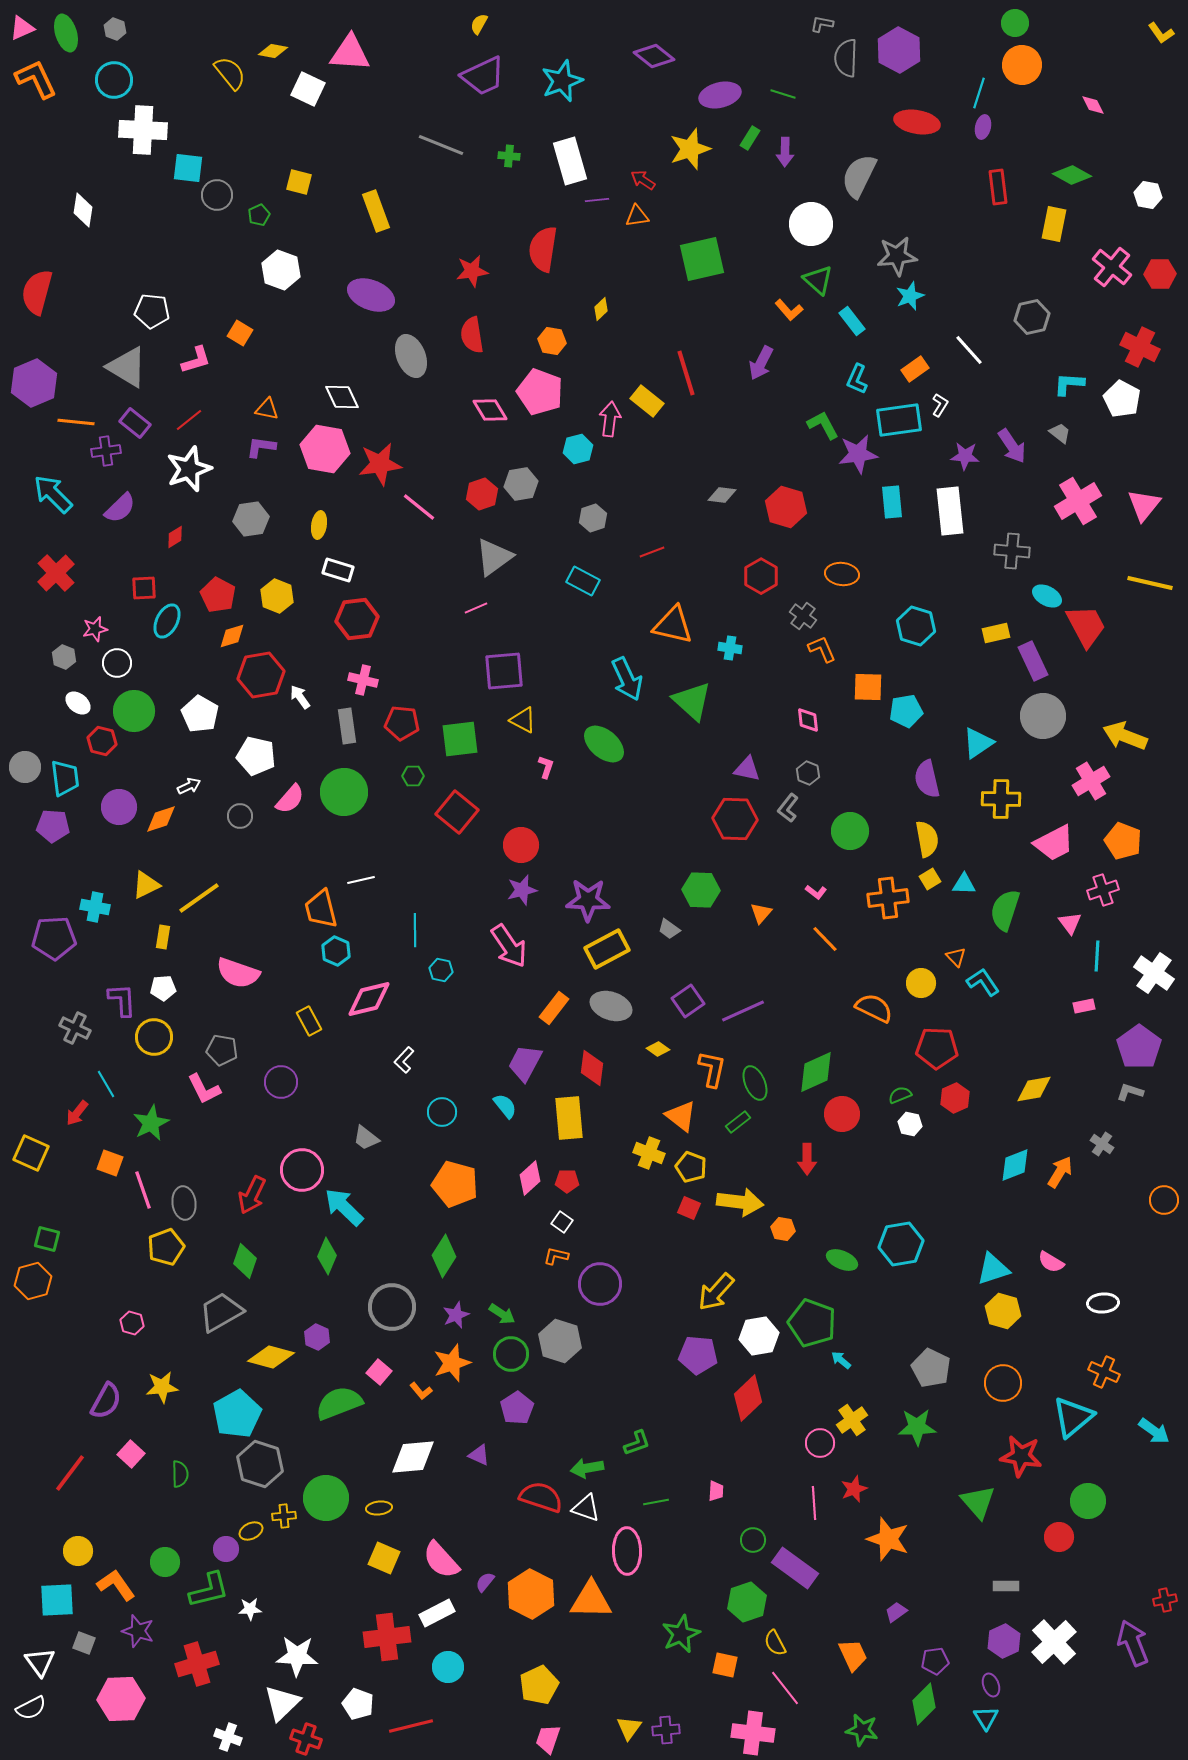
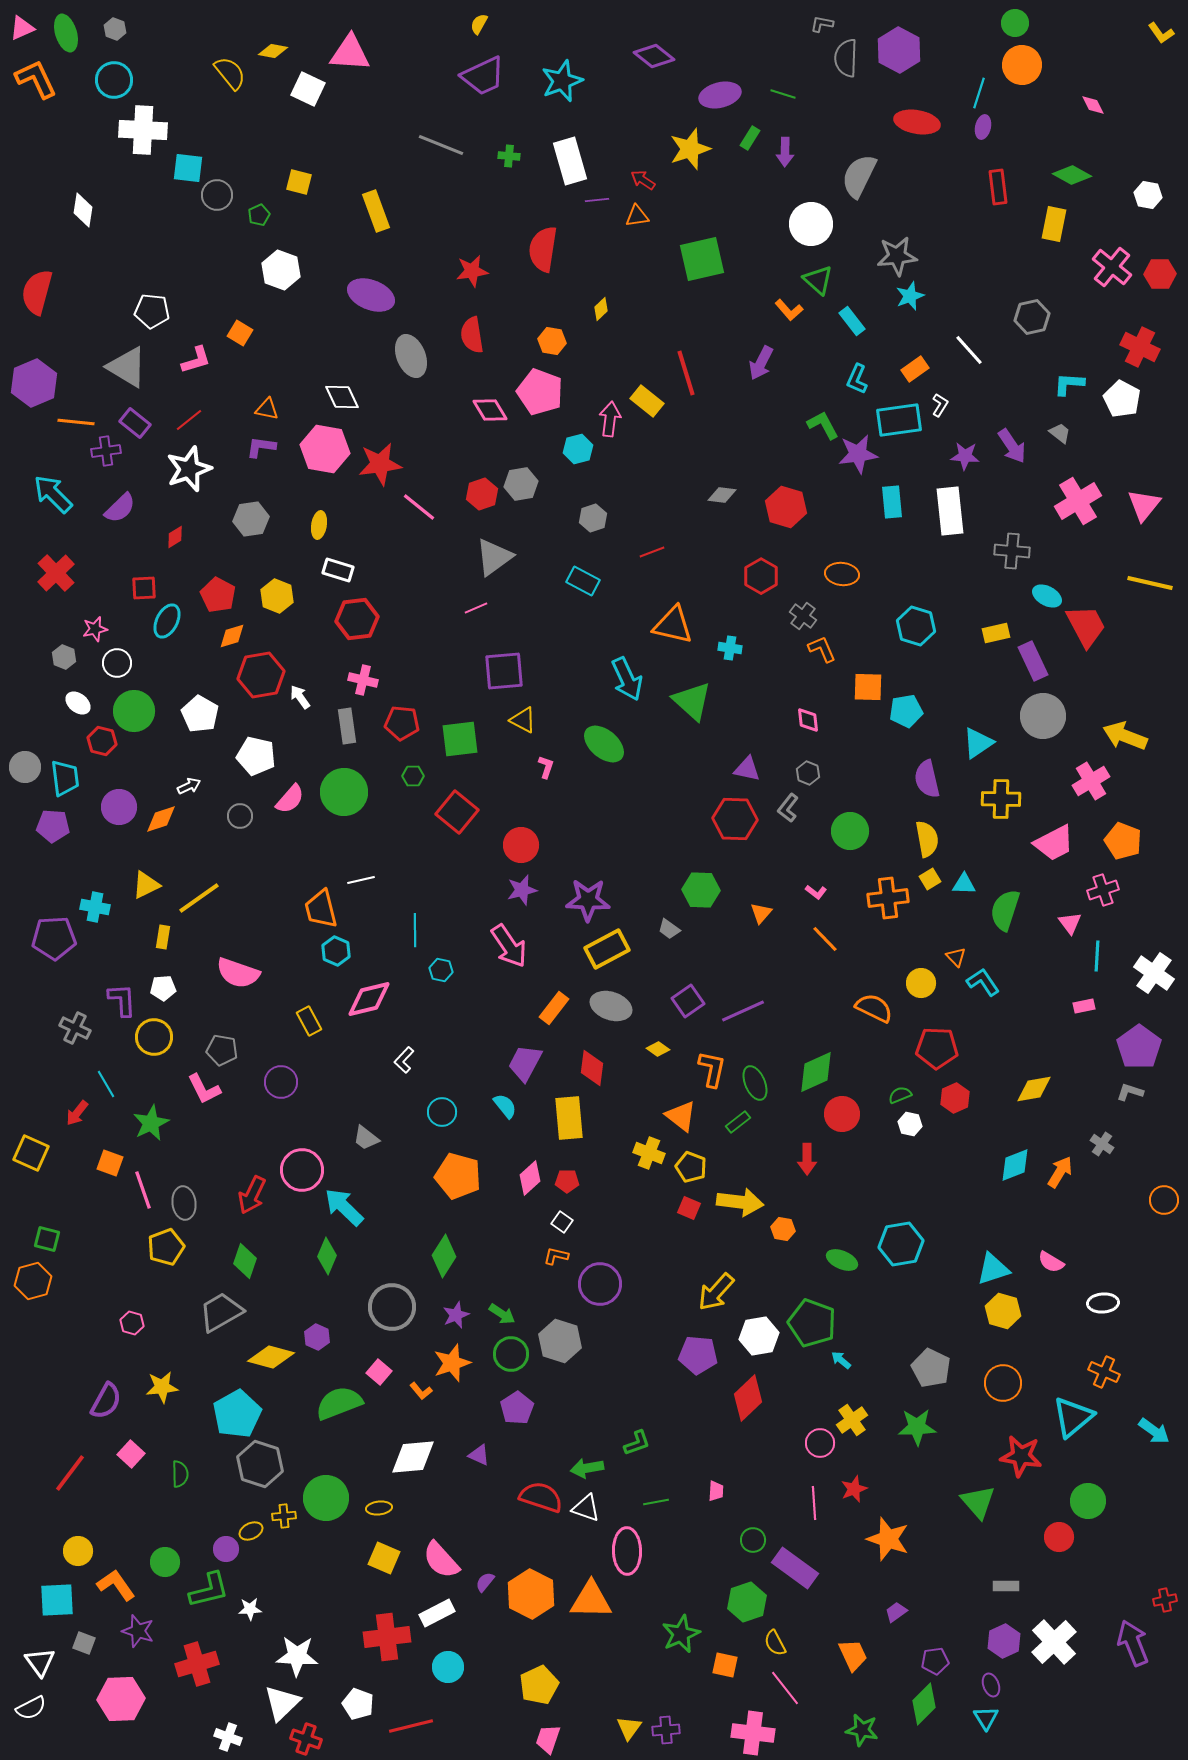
orange pentagon at (455, 1184): moved 3 px right, 8 px up
